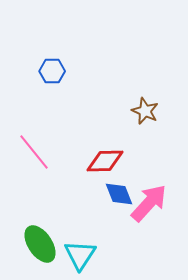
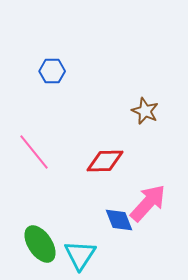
blue diamond: moved 26 px down
pink arrow: moved 1 px left
